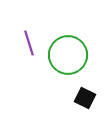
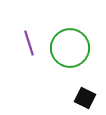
green circle: moved 2 px right, 7 px up
